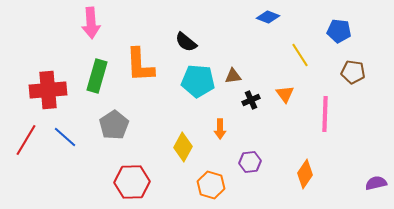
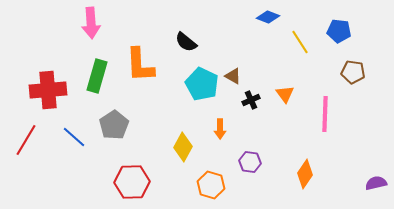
yellow line: moved 13 px up
brown triangle: rotated 36 degrees clockwise
cyan pentagon: moved 4 px right, 3 px down; rotated 20 degrees clockwise
blue line: moved 9 px right
purple hexagon: rotated 15 degrees clockwise
